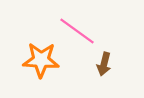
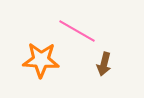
pink line: rotated 6 degrees counterclockwise
